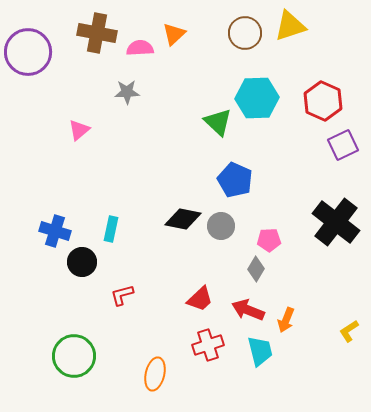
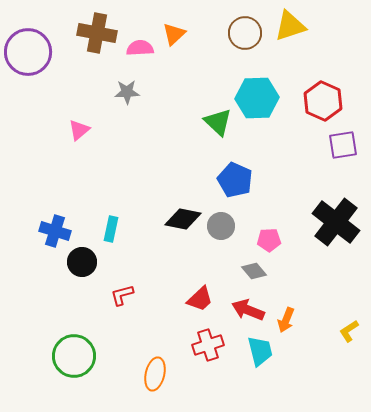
purple square: rotated 16 degrees clockwise
gray diamond: moved 2 px left, 2 px down; rotated 70 degrees counterclockwise
